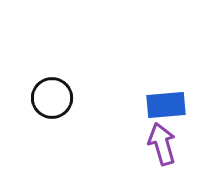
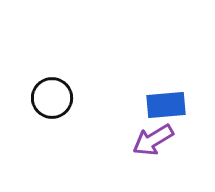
purple arrow: moved 9 px left, 4 px up; rotated 105 degrees counterclockwise
